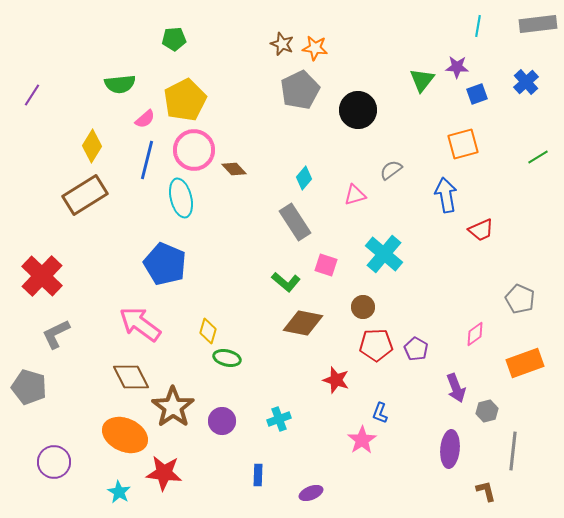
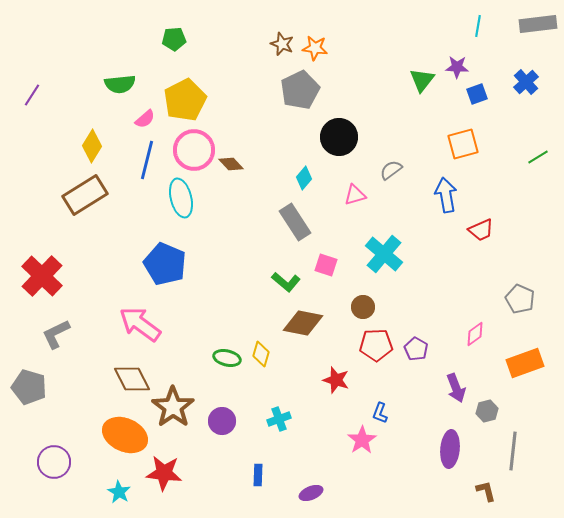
black circle at (358, 110): moved 19 px left, 27 px down
brown diamond at (234, 169): moved 3 px left, 5 px up
yellow diamond at (208, 331): moved 53 px right, 23 px down
brown diamond at (131, 377): moved 1 px right, 2 px down
